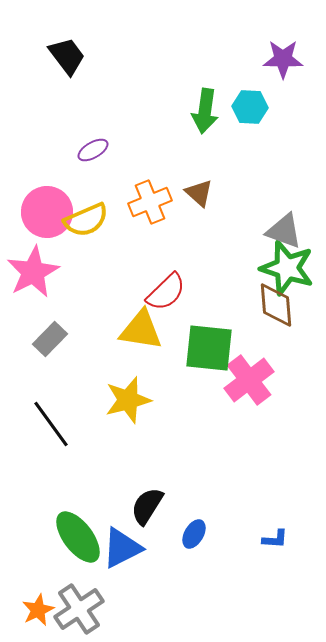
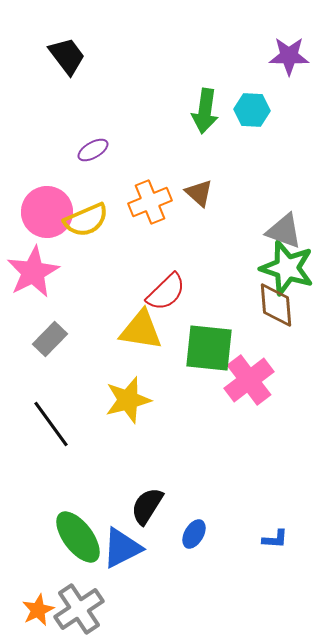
purple star: moved 6 px right, 3 px up
cyan hexagon: moved 2 px right, 3 px down
